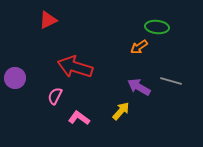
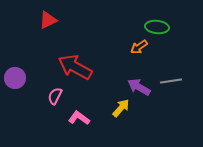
red arrow: rotated 12 degrees clockwise
gray line: rotated 25 degrees counterclockwise
yellow arrow: moved 3 px up
